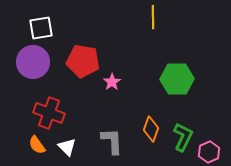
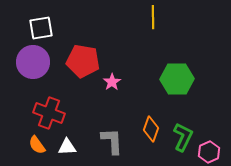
white triangle: rotated 48 degrees counterclockwise
